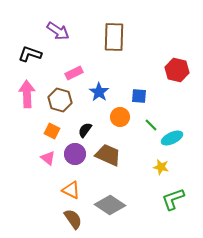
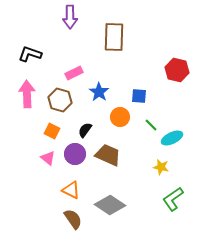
purple arrow: moved 12 px right, 14 px up; rotated 55 degrees clockwise
green L-shape: rotated 15 degrees counterclockwise
